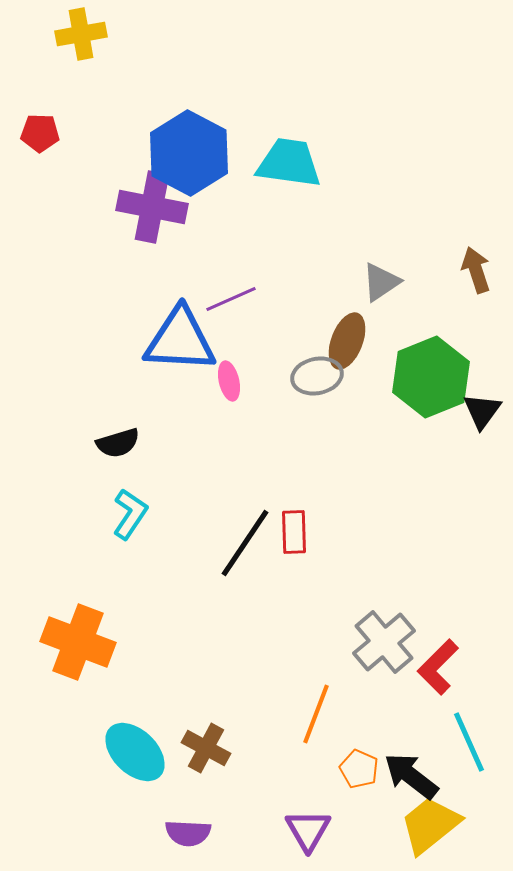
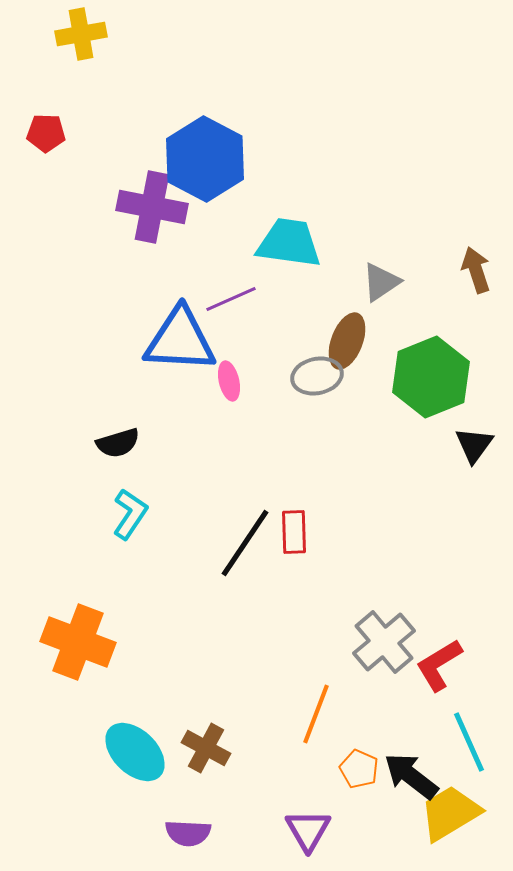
red pentagon: moved 6 px right
blue hexagon: moved 16 px right, 6 px down
cyan trapezoid: moved 80 px down
black triangle: moved 8 px left, 34 px down
red L-shape: moved 1 px right, 2 px up; rotated 14 degrees clockwise
yellow trapezoid: moved 20 px right, 12 px up; rotated 8 degrees clockwise
